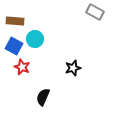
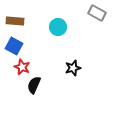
gray rectangle: moved 2 px right, 1 px down
cyan circle: moved 23 px right, 12 px up
black semicircle: moved 9 px left, 12 px up
